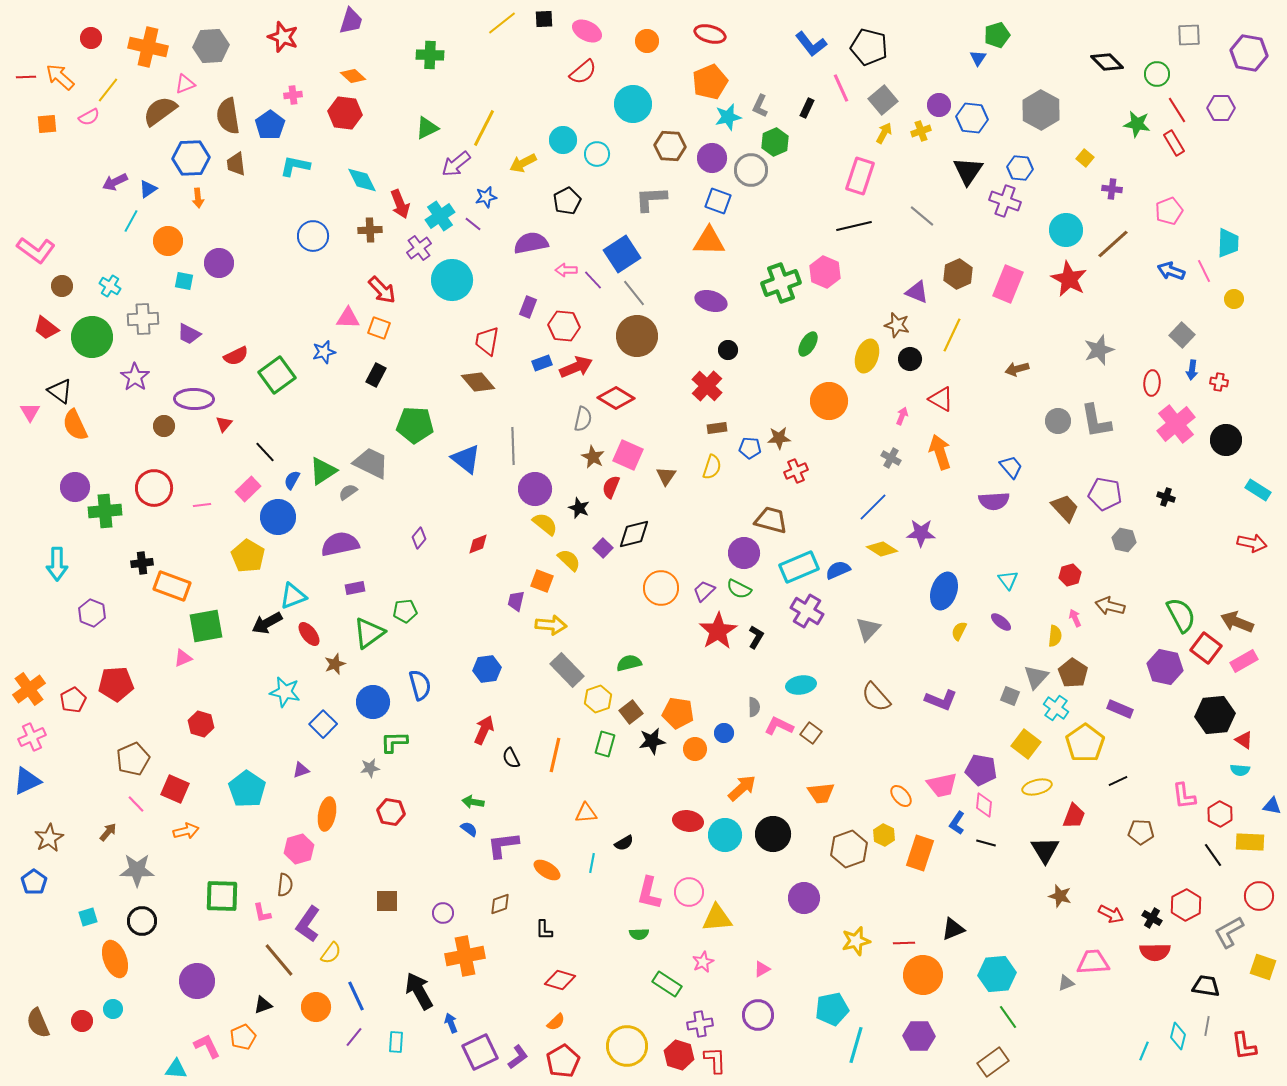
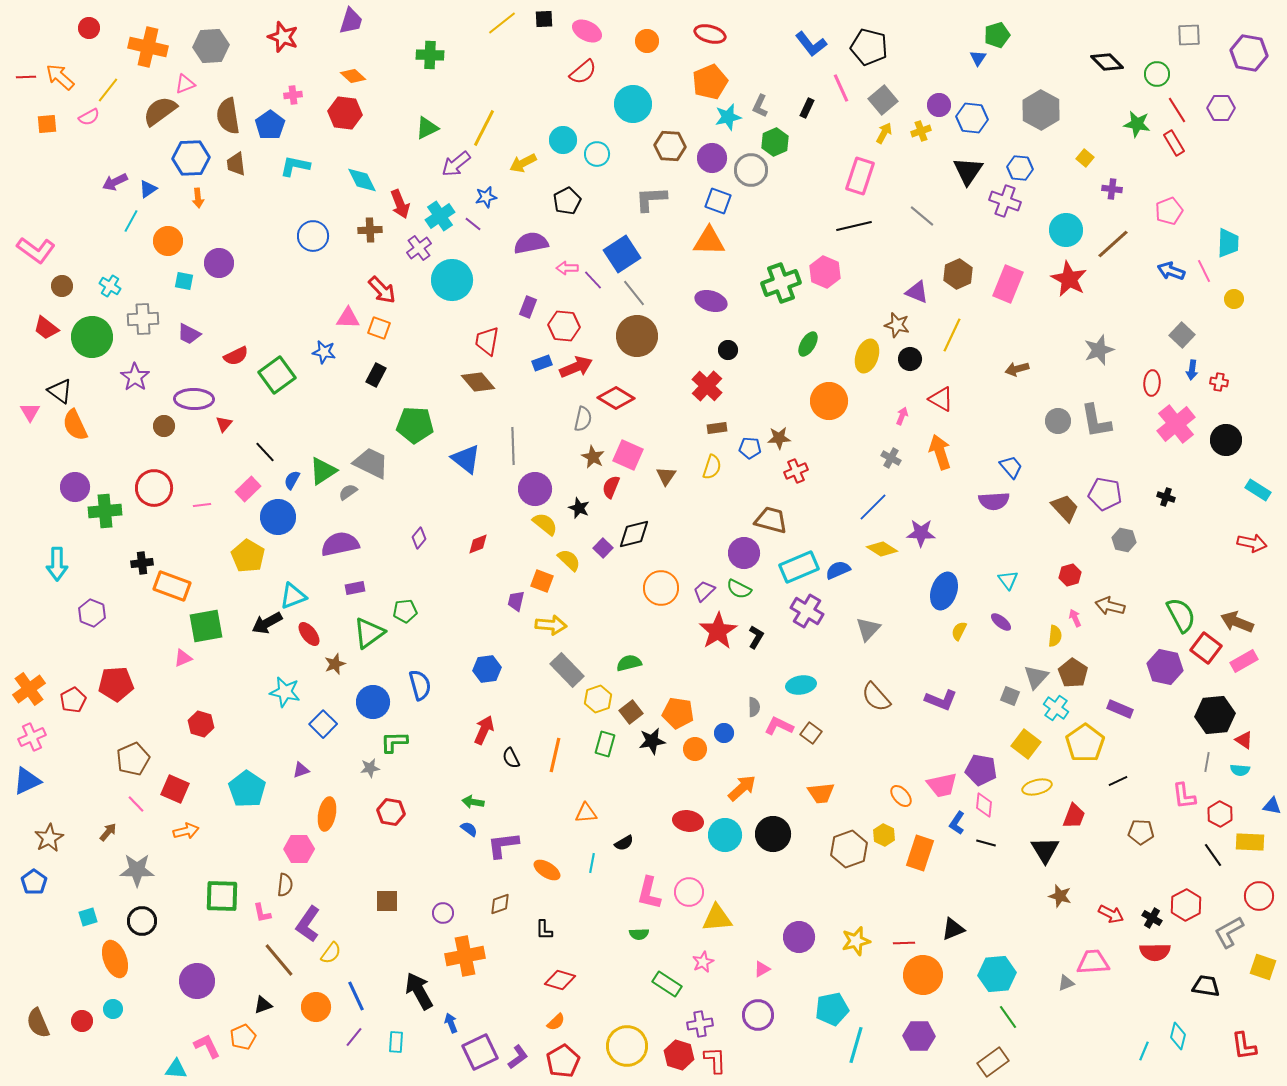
red circle at (91, 38): moved 2 px left, 10 px up
pink arrow at (566, 270): moved 1 px right, 2 px up
blue star at (324, 352): rotated 25 degrees clockwise
pink hexagon at (299, 849): rotated 16 degrees clockwise
purple circle at (804, 898): moved 5 px left, 39 px down
gray line at (1207, 1026): moved 264 px up
